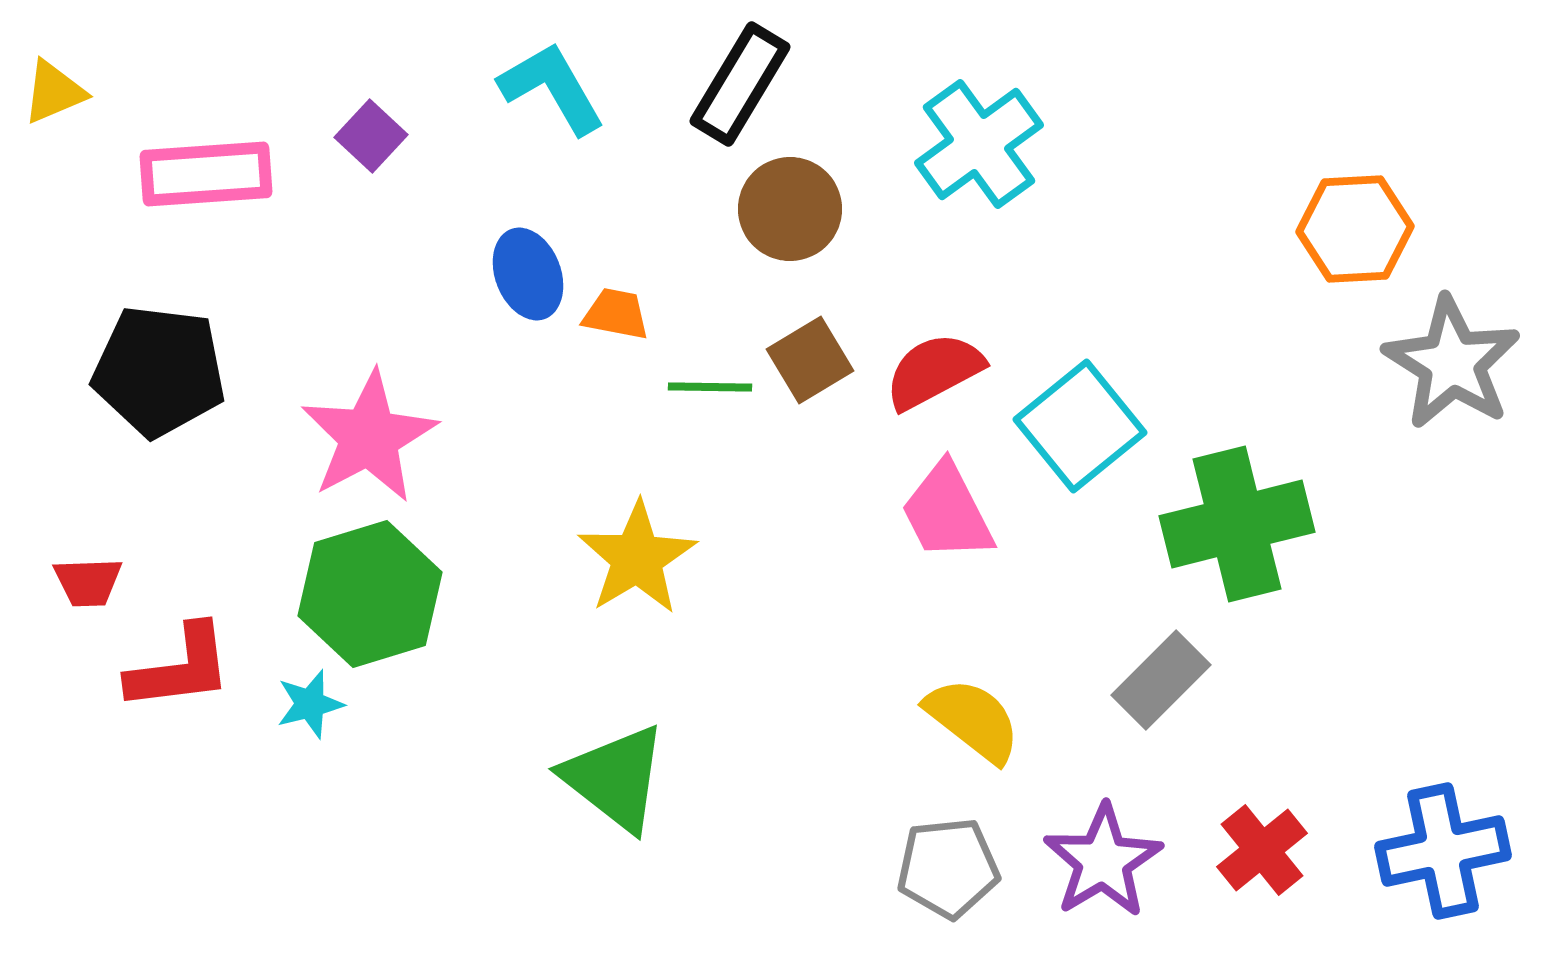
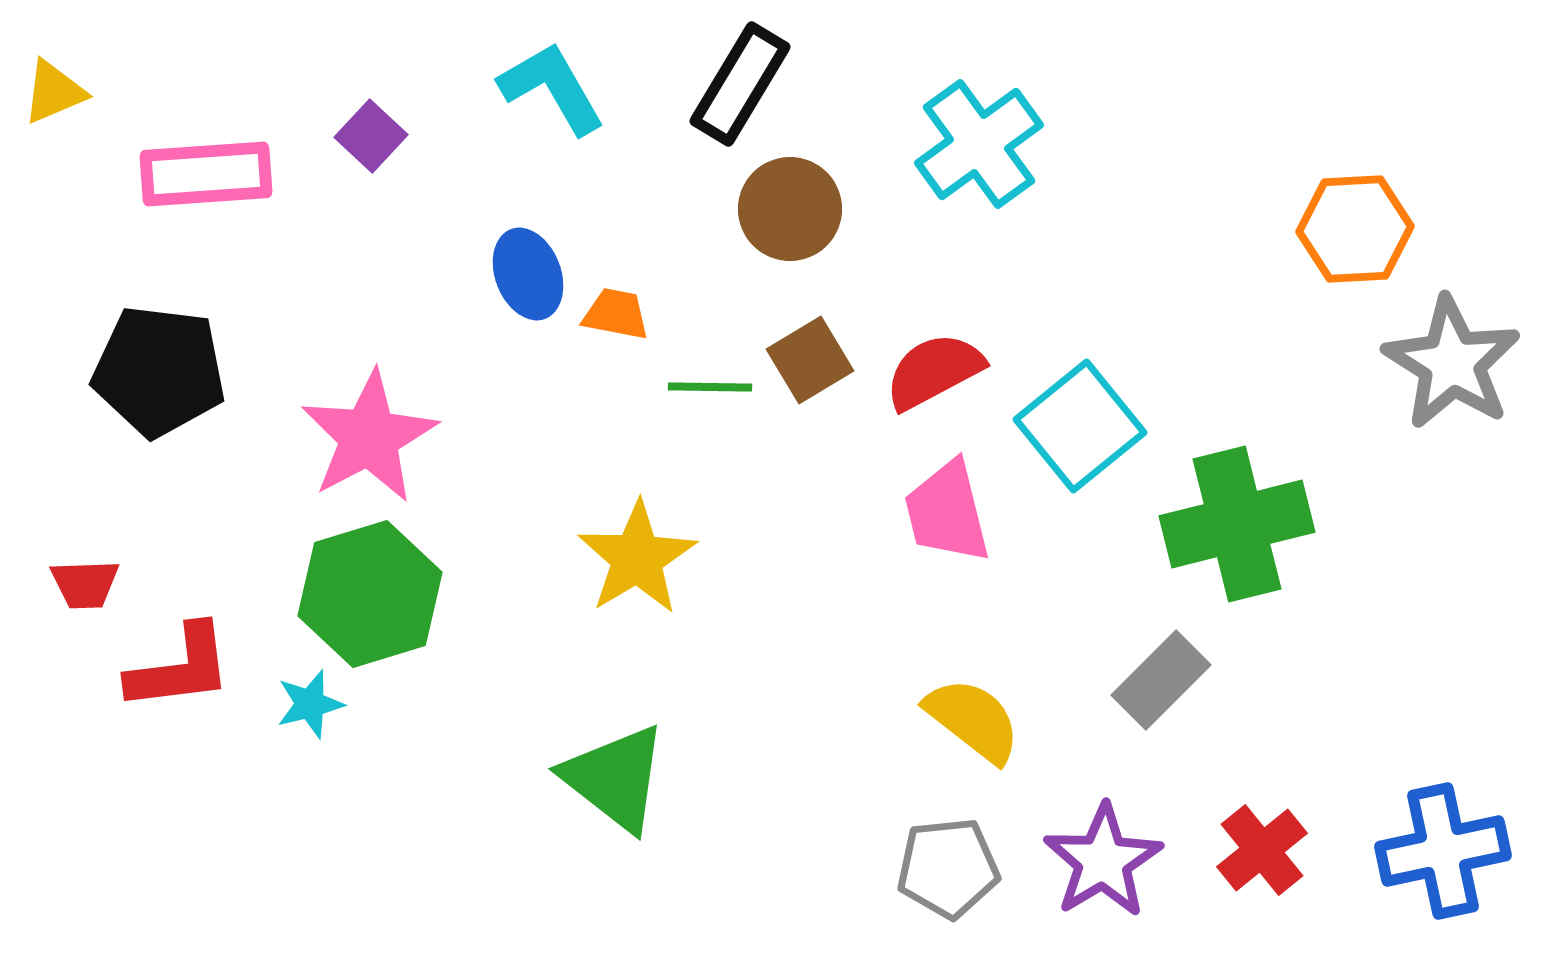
pink trapezoid: rotated 13 degrees clockwise
red trapezoid: moved 3 px left, 2 px down
